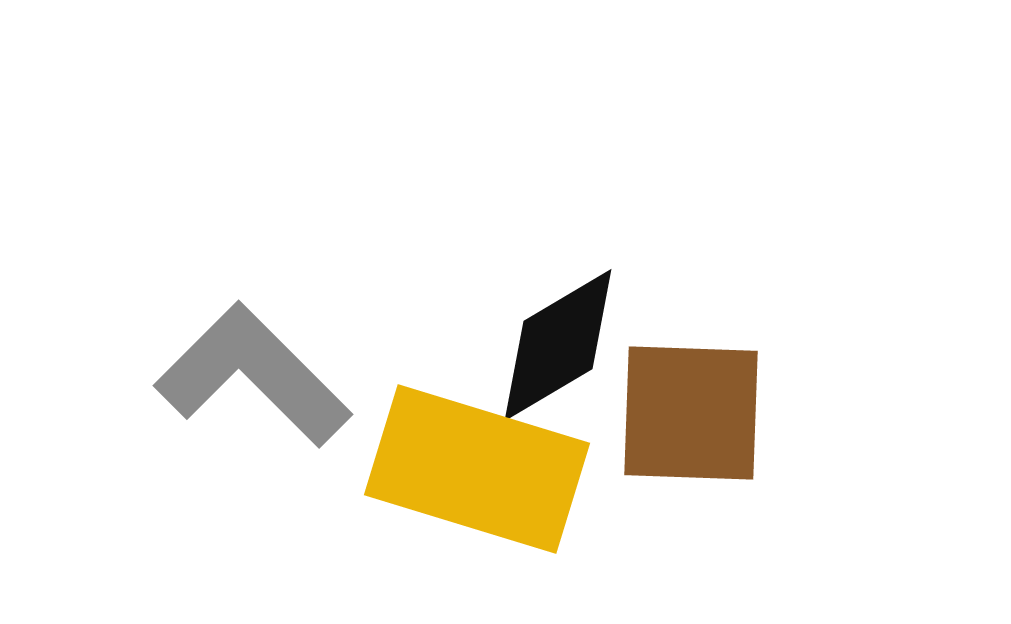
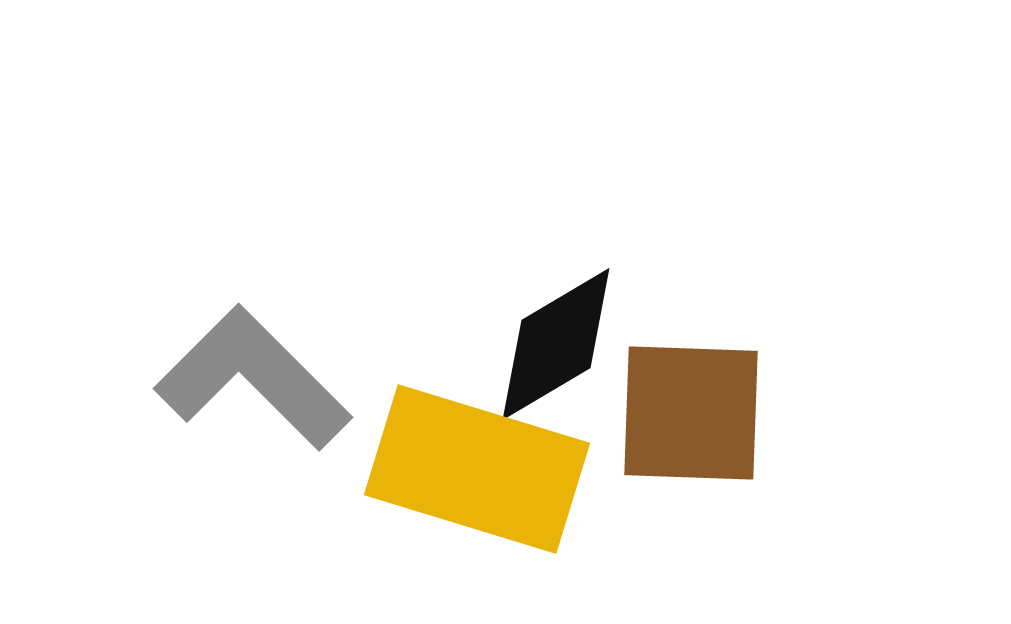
black diamond: moved 2 px left, 1 px up
gray L-shape: moved 3 px down
